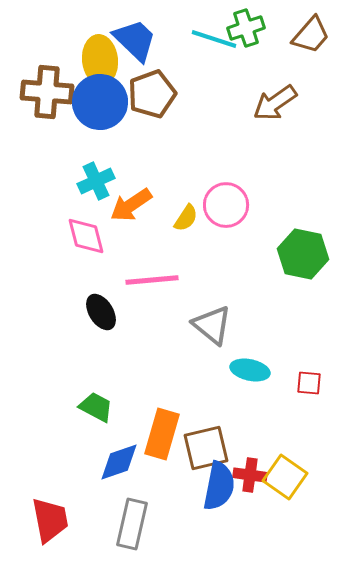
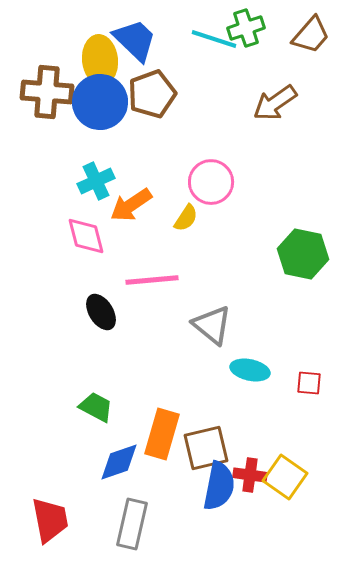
pink circle: moved 15 px left, 23 px up
